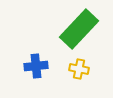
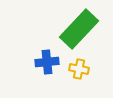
blue cross: moved 11 px right, 4 px up
